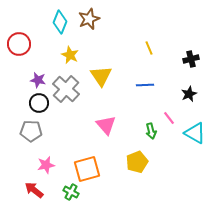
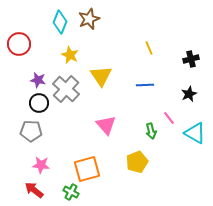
pink star: moved 5 px left; rotated 18 degrees clockwise
